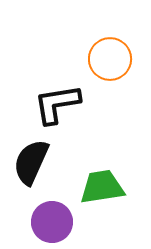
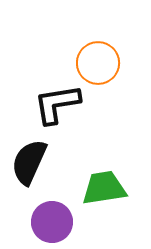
orange circle: moved 12 px left, 4 px down
black semicircle: moved 2 px left
green trapezoid: moved 2 px right, 1 px down
